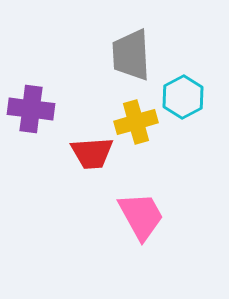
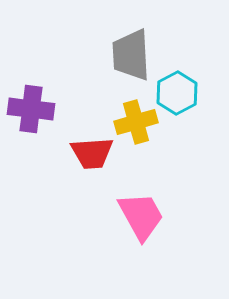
cyan hexagon: moved 6 px left, 4 px up
